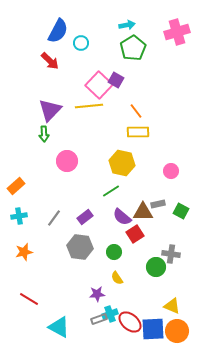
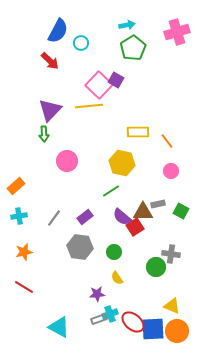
orange line at (136, 111): moved 31 px right, 30 px down
red square at (135, 234): moved 7 px up
red line at (29, 299): moved 5 px left, 12 px up
red ellipse at (130, 322): moved 3 px right
